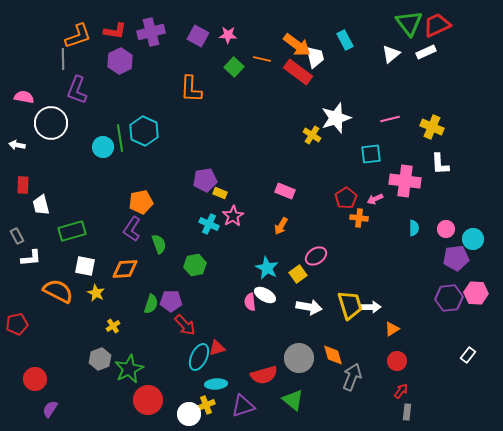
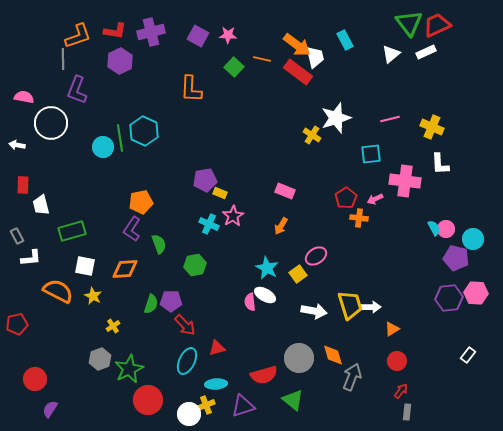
cyan semicircle at (414, 228): moved 20 px right; rotated 28 degrees counterclockwise
purple pentagon at (456, 258): rotated 20 degrees clockwise
yellow star at (96, 293): moved 3 px left, 3 px down
white arrow at (309, 307): moved 5 px right, 4 px down
cyan ellipse at (199, 357): moved 12 px left, 4 px down
